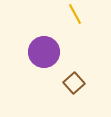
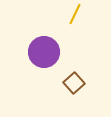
yellow line: rotated 55 degrees clockwise
